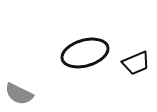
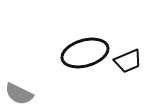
black trapezoid: moved 8 px left, 2 px up
